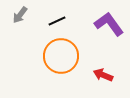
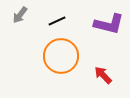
purple L-shape: rotated 140 degrees clockwise
red arrow: rotated 24 degrees clockwise
